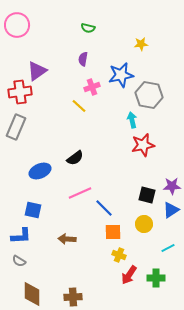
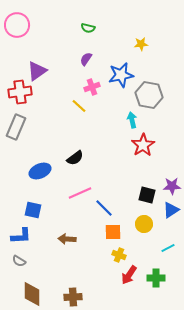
purple semicircle: moved 3 px right; rotated 24 degrees clockwise
red star: rotated 20 degrees counterclockwise
